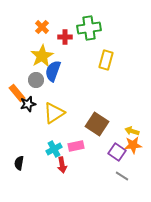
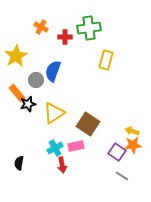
orange cross: moved 1 px left; rotated 16 degrees counterclockwise
yellow star: moved 26 px left
brown square: moved 9 px left
cyan cross: moved 1 px right, 1 px up
